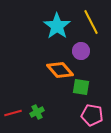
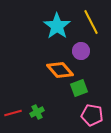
green square: moved 2 px left, 1 px down; rotated 30 degrees counterclockwise
